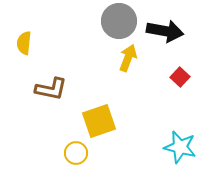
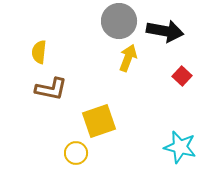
yellow semicircle: moved 15 px right, 9 px down
red square: moved 2 px right, 1 px up
